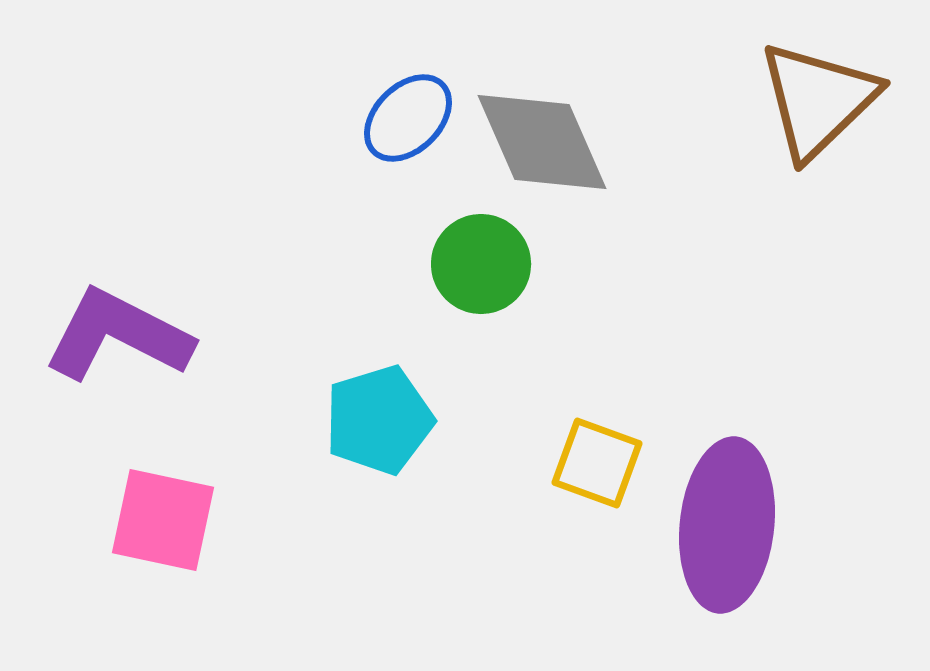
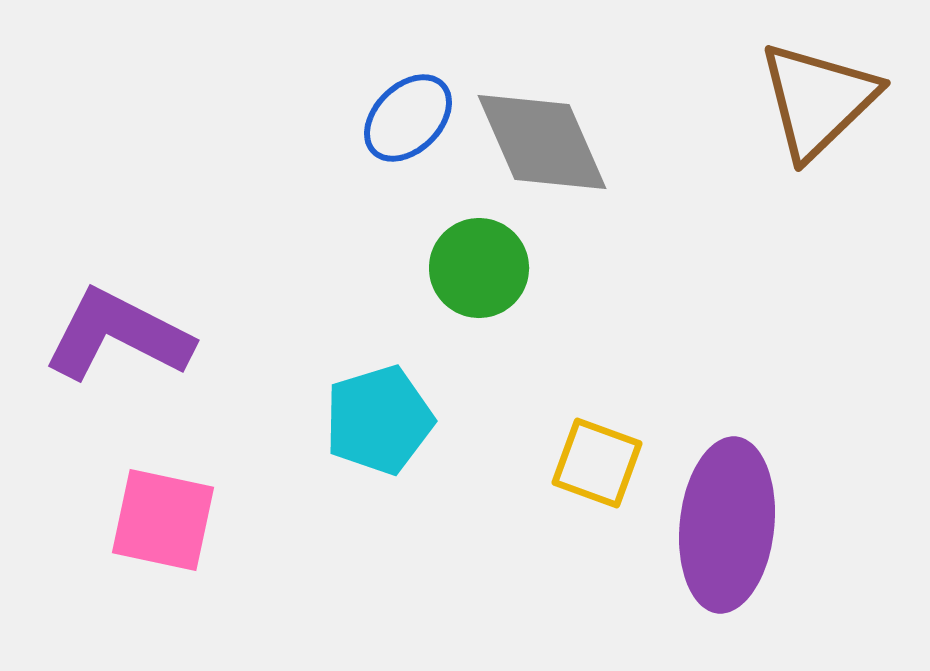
green circle: moved 2 px left, 4 px down
